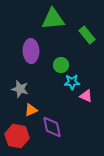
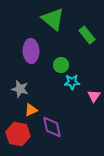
green triangle: rotated 45 degrees clockwise
pink triangle: moved 8 px right; rotated 40 degrees clockwise
red hexagon: moved 1 px right, 2 px up
